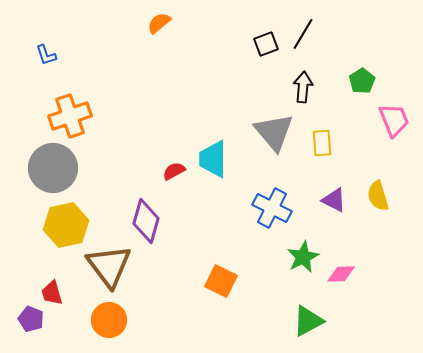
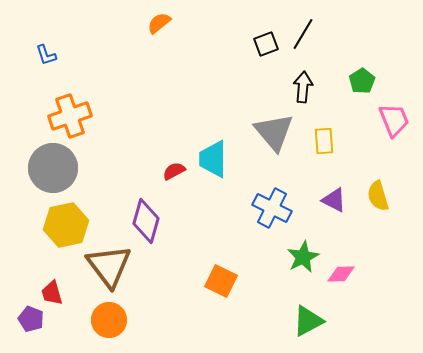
yellow rectangle: moved 2 px right, 2 px up
